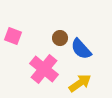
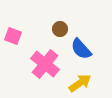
brown circle: moved 9 px up
pink cross: moved 1 px right, 5 px up
